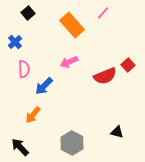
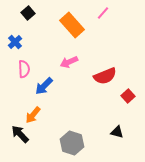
red square: moved 31 px down
gray hexagon: rotated 10 degrees counterclockwise
black arrow: moved 13 px up
